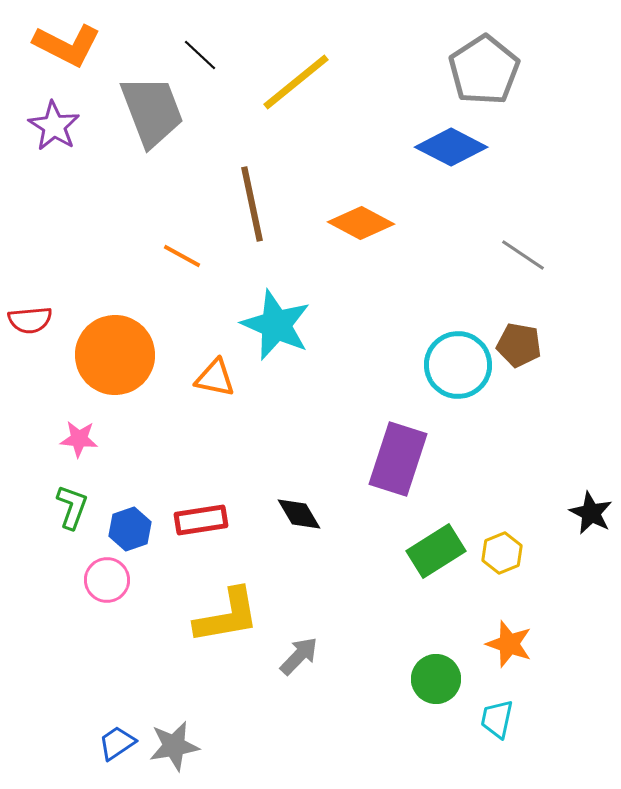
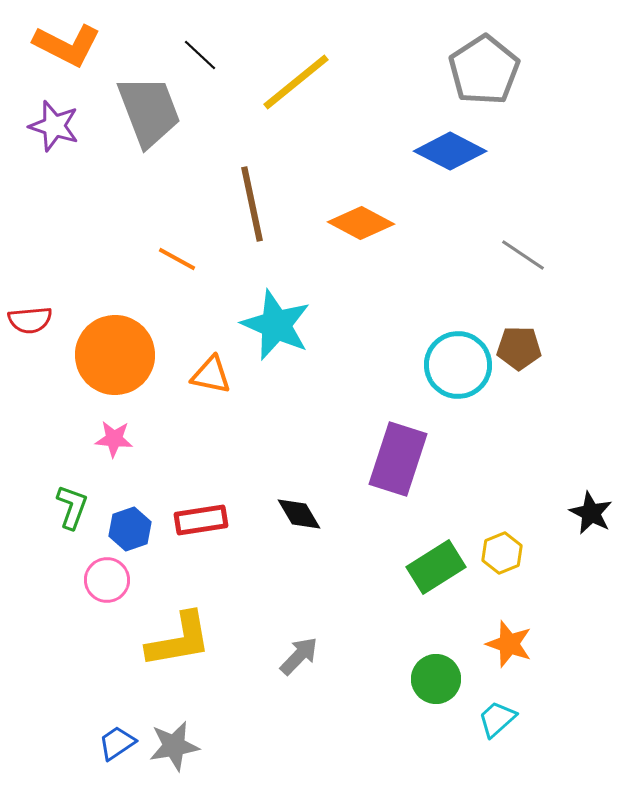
gray trapezoid: moved 3 px left
purple star: rotated 15 degrees counterclockwise
blue diamond: moved 1 px left, 4 px down
orange line: moved 5 px left, 3 px down
brown pentagon: moved 3 px down; rotated 9 degrees counterclockwise
orange triangle: moved 4 px left, 3 px up
pink star: moved 35 px right
green rectangle: moved 16 px down
yellow L-shape: moved 48 px left, 24 px down
cyan trapezoid: rotated 36 degrees clockwise
